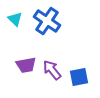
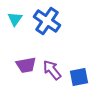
cyan triangle: rotated 21 degrees clockwise
